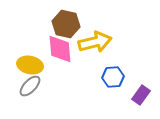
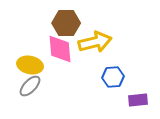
brown hexagon: moved 1 px up; rotated 12 degrees counterclockwise
purple rectangle: moved 3 px left, 5 px down; rotated 48 degrees clockwise
